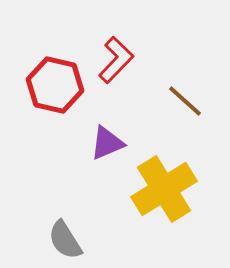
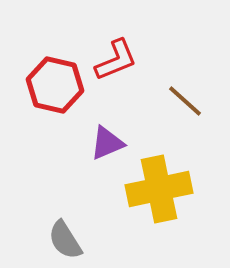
red L-shape: rotated 24 degrees clockwise
yellow cross: moved 5 px left; rotated 20 degrees clockwise
